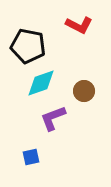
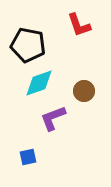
red L-shape: rotated 44 degrees clockwise
black pentagon: moved 1 px up
cyan diamond: moved 2 px left
blue square: moved 3 px left
